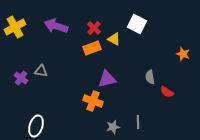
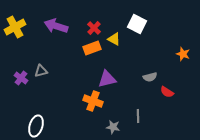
gray triangle: rotated 24 degrees counterclockwise
gray semicircle: rotated 96 degrees counterclockwise
gray line: moved 6 px up
gray star: rotated 24 degrees clockwise
